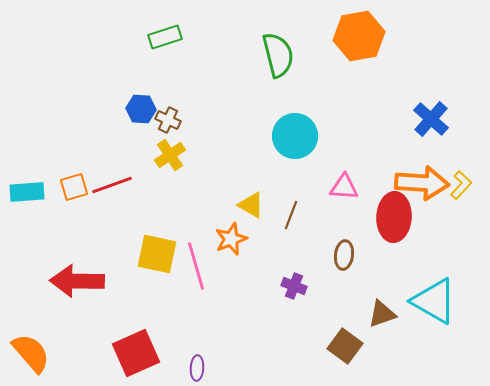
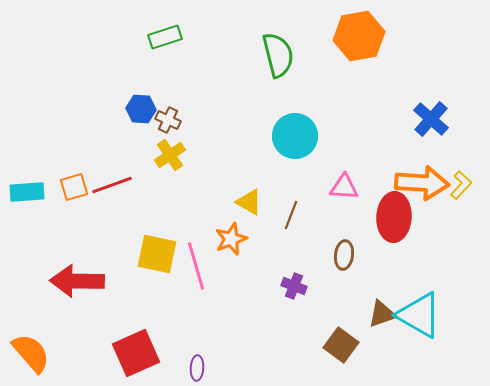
yellow triangle: moved 2 px left, 3 px up
cyan triangle: moved 15 px left, 14 px down
brown square: moved 4 px left, 1 px up
